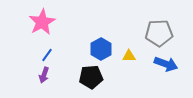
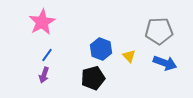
gray pentagon: moved 2 px up
blue hexagon: rotated 10 degrees counterclockwise
yellow triangle: rotated 48 degrees clockwise
blue arrow: moved 1 px left, 1 px up
black pentagon: moved 2 px right, 1 px down; rotated 10 degrees counterclockwise
